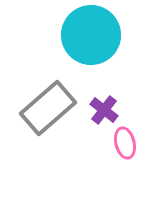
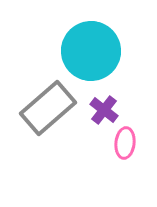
cyan circle: moved 16 px down
pink ellipse: rotated 20 degrees clockwise
